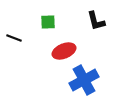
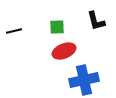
green square: moved 9 px right, 5 px down
black line: moved 7 px up; rotated 35 degrees counterclockwise
blue cross: rotated 16 degrees clockwise
